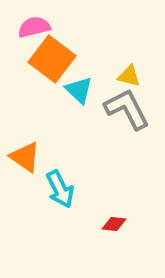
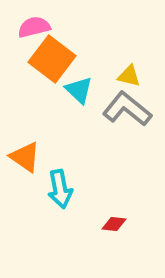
gray L-shape: rotated 24 degrees counterclockwise
cyan arrow: rotated 15 degrees clockwise
